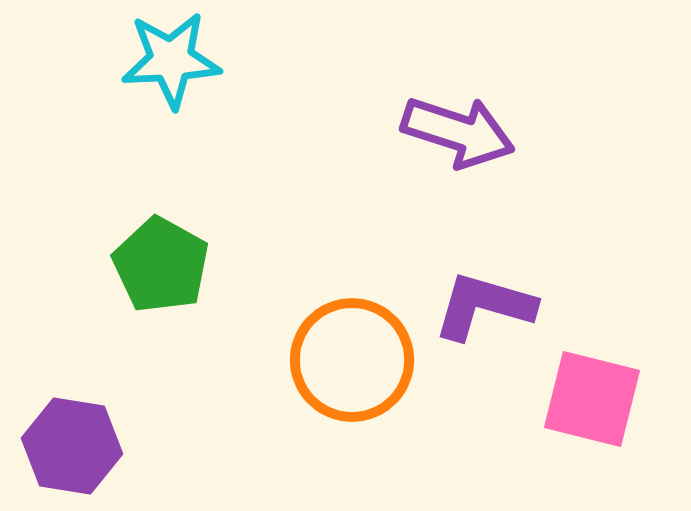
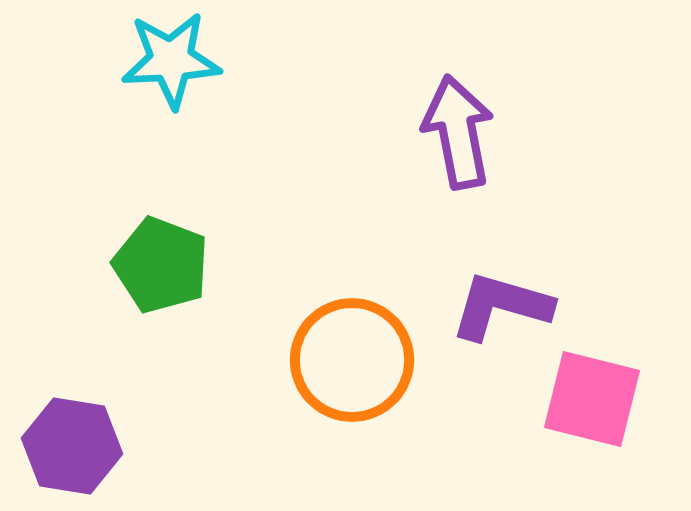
purple arrow: rotated 119 degrees counterclockwise
green pentagon: rotated 8 degrees counterclockwise
purple L-shape: moved 17 px right
